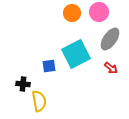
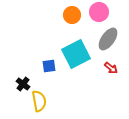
orange circle: moved 2 px down
gray ellipse: moved 2 px left
black cross: rotated 32 degrees clockwise
